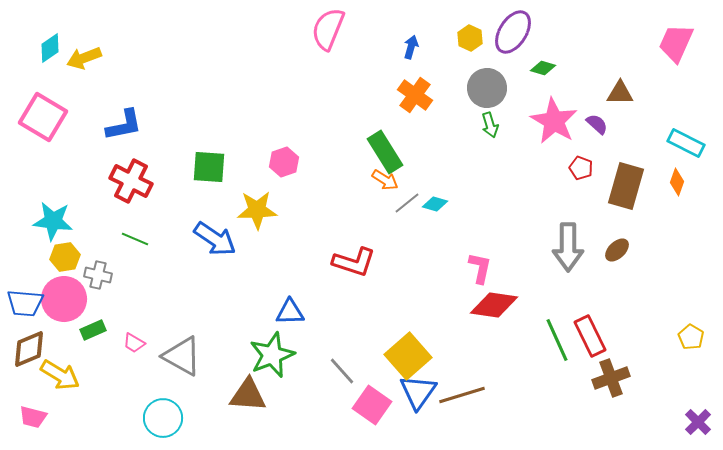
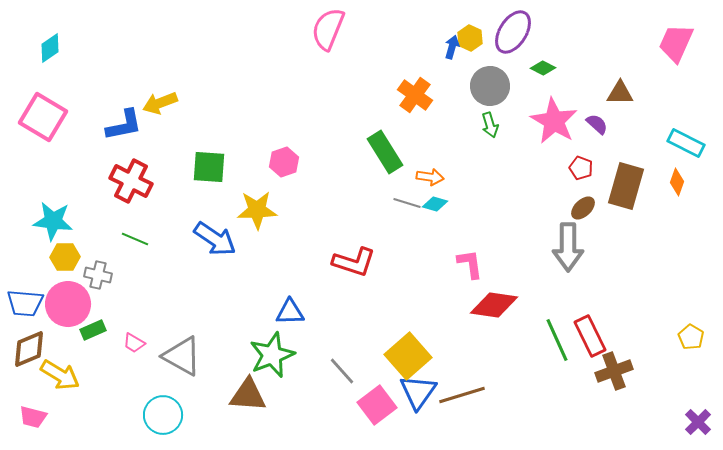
blue arrow at (411, 47): moved 41 px right
yellow arrow at (84, 58): moved 76 px right, 45 px down
green diamond at (543, 68): rotated 10 degrees clockwise
gray circle at (487, 88): moved 3 px right, 2 px up
orange arrow at (385, 180): moved 45 px right, 3 px up; rotated 24 degrees counterclockwise
gray line at (407, 203): rotated 56 degrees clockwise
brown ellipse at (617, 250): moved 34 px left, 42 px up
yellow hexagon at (65, 257): rotated 8 degrees clockwise
pink L-shape at (480, 268): moved 10 px left, 4 px up; rotated 20 degrees counterclockwise
pink circle at (64, 299): moved 4 px right, 5 px down
brown cross at (611, 378): moved 3 px right, 7 px up
pink square at (372, 405): moved 5 px right; rotated 18 degrees clockwise
cyan circle at (163, 418): moved 3 px up
